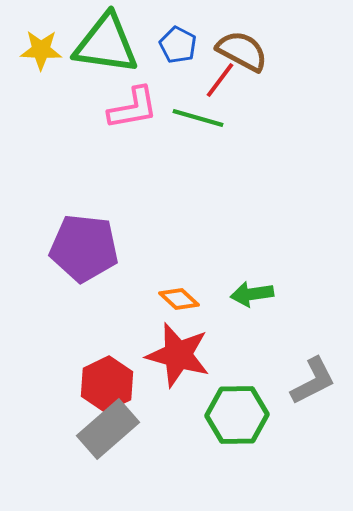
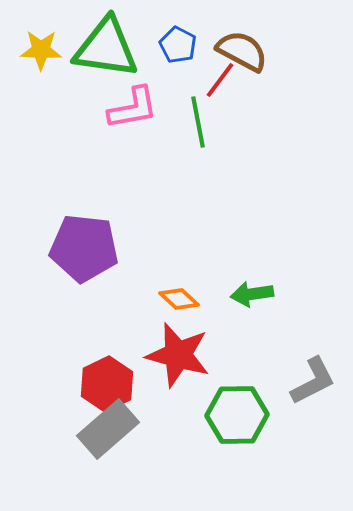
green triangle: moved 4 px down
green line: moved 4 px down; rotated 63 degrees clockwise
